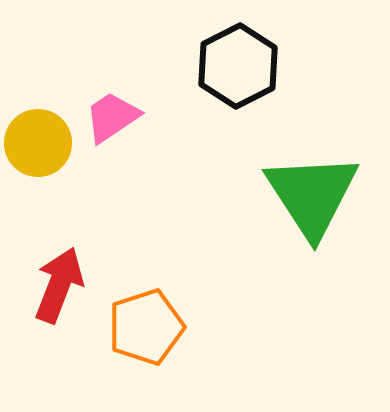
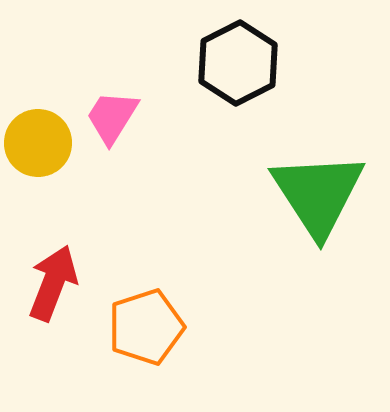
black hexagon: moved 3 px up
pink trapezoid: rotated 24 degrees counterclockwise
green triangle: moved 6 px right, 1 px up
red arrow: moved 6 px left, 2 px up
